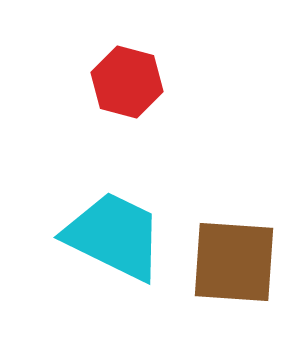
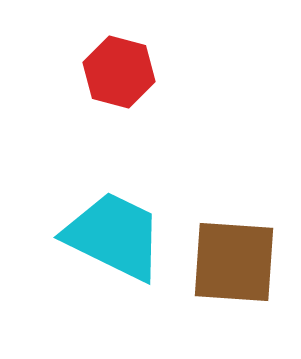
red hexagon: moved 8 px left, 10 px up
